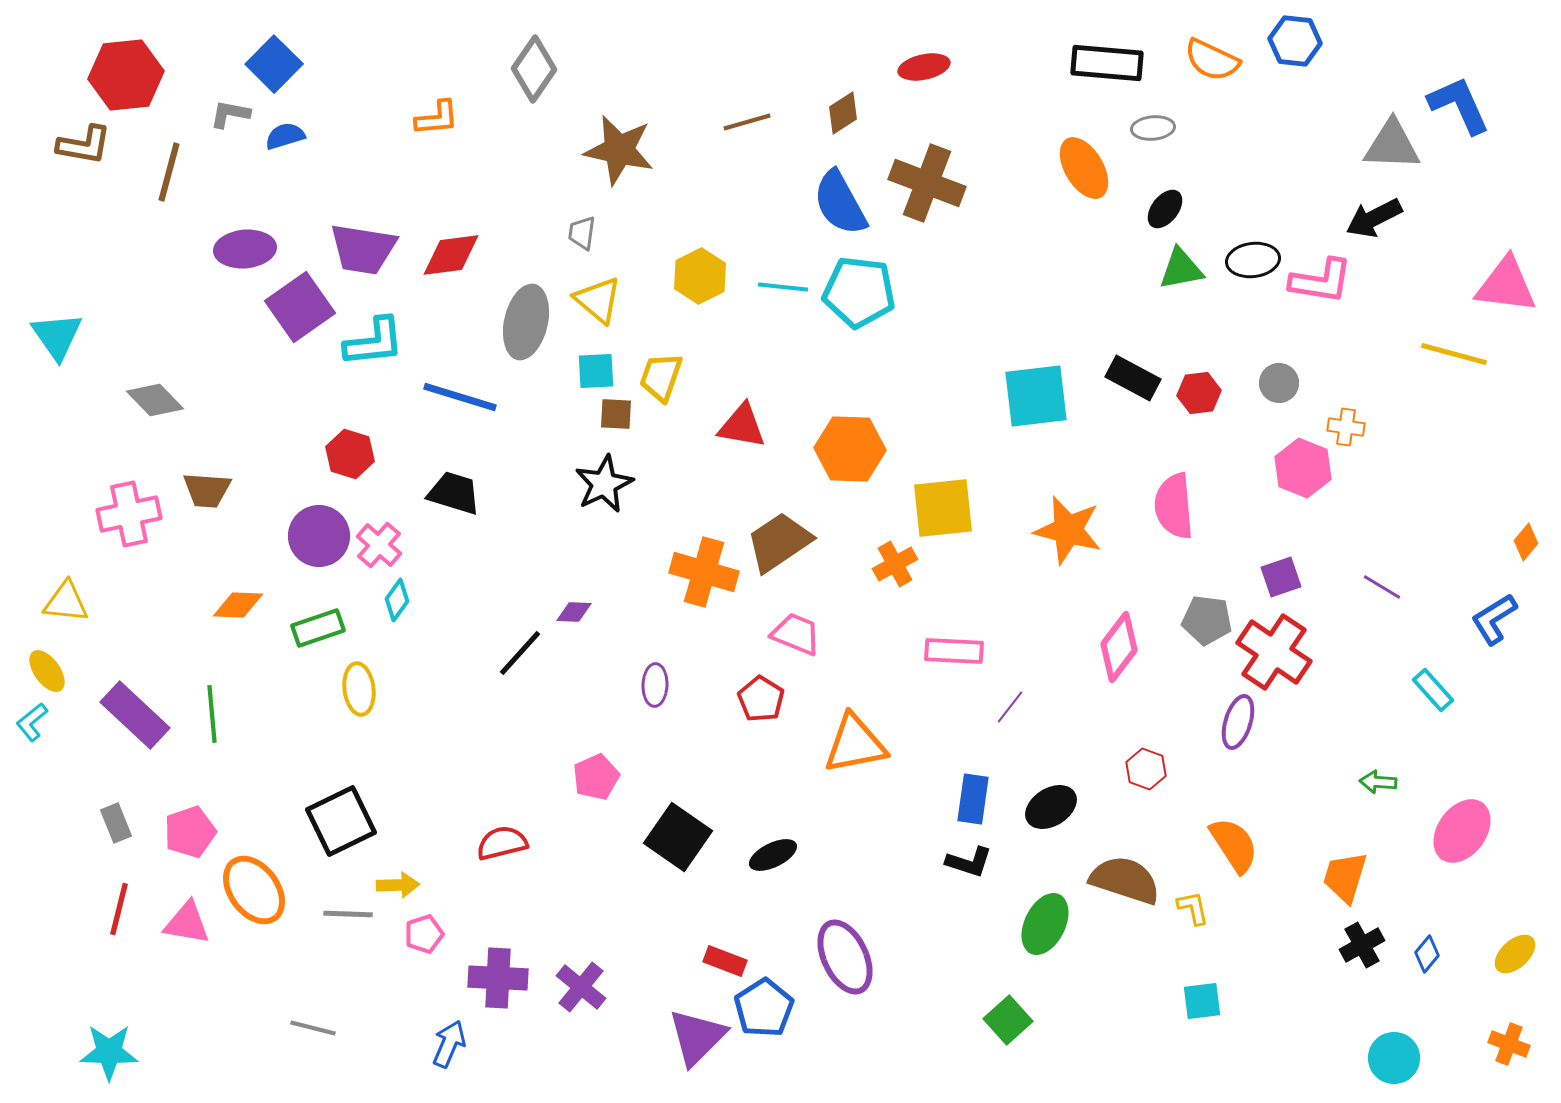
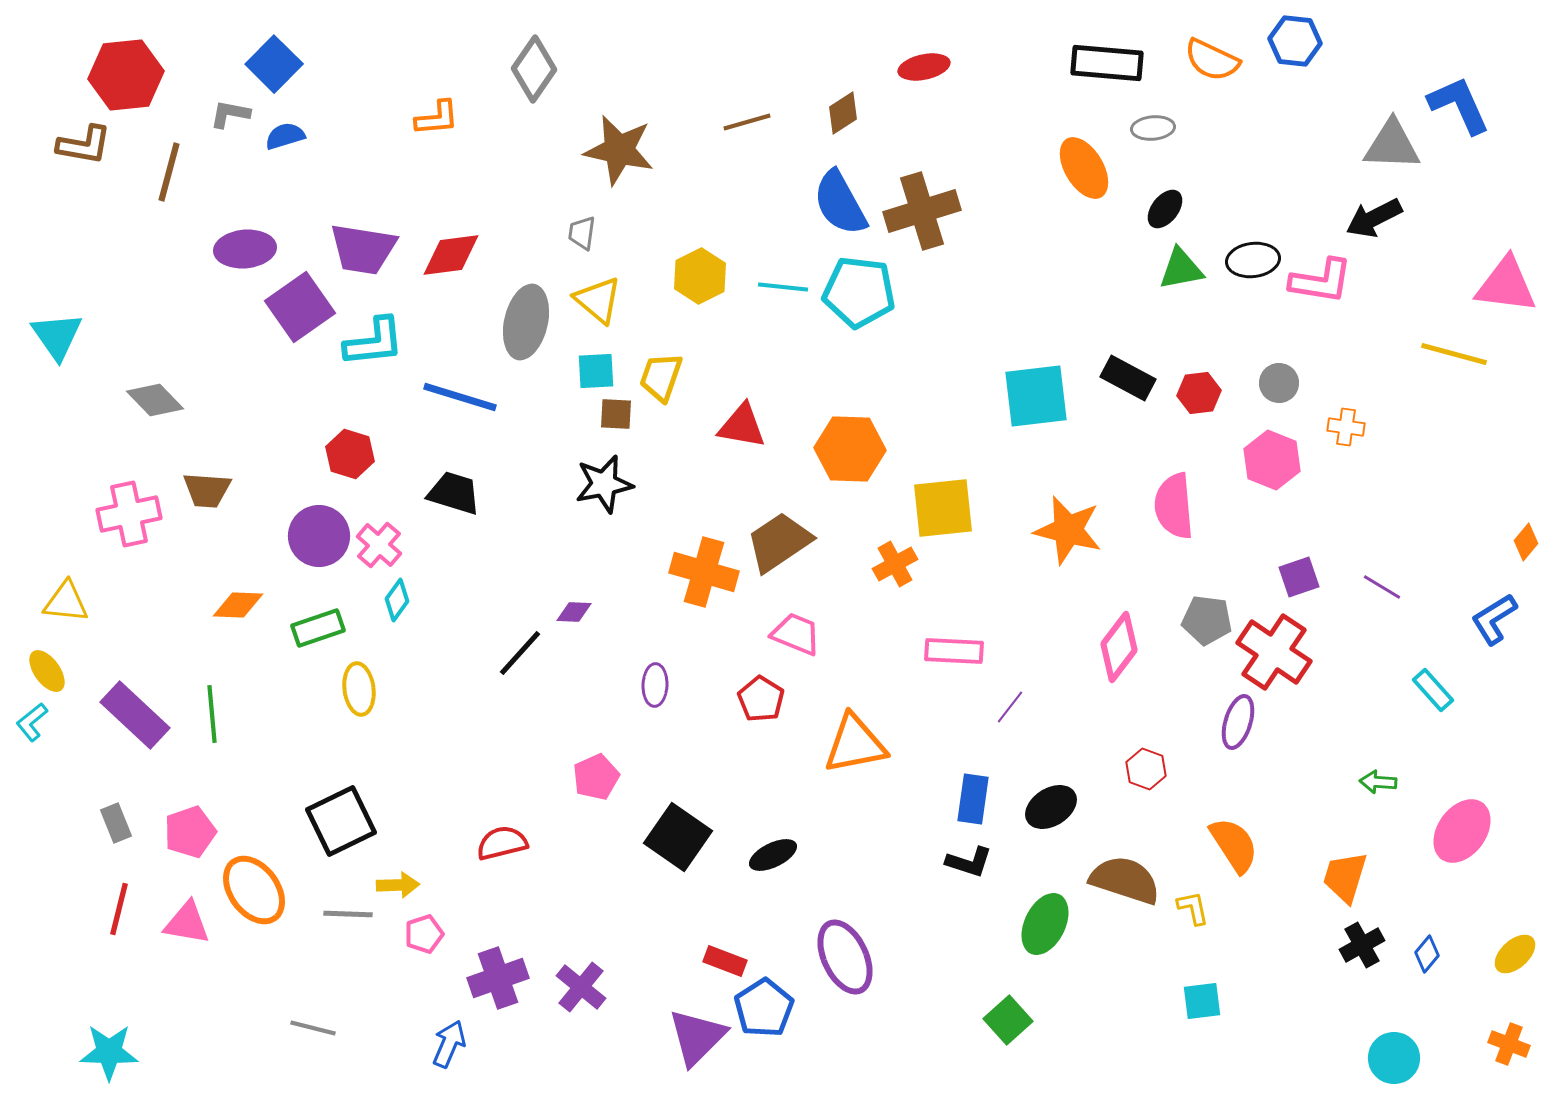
brown cross at (927, 183): moved 5 px left, 28 px down; rotated 38 degrees counterclockwise
black rectangle at (1133, 378): moved 5 px left
pink hexagon at (1303, 468): moved 31 px left, 8 px up
black star at (604, 484): rotated 14 degrees clockwise
purple square at (1281, 577): moved 18 px right
purple cross at (498, 978): rotated 22 degrees counterclockwise
